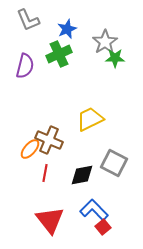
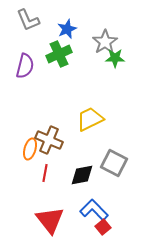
orange ellipse: rotated 25 degrees counterclockwise
